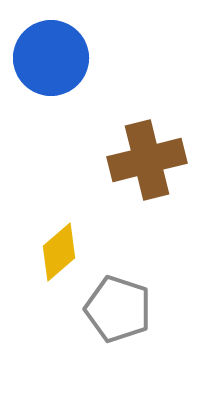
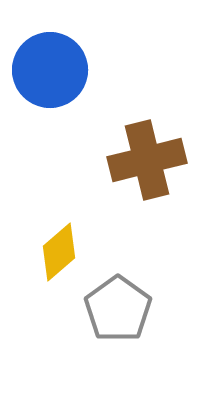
blue circle: moved 1 px left, 12 px down
gray pentagon: rotated 18 degrees clockwise
